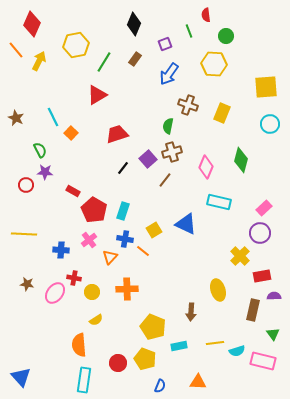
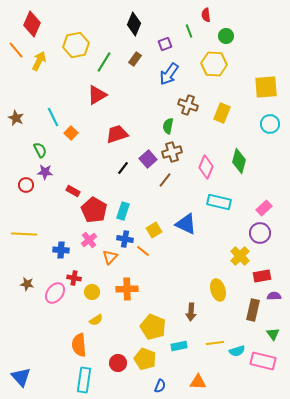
green diamond at (241, 160): moved 2 px left, 1 px down
